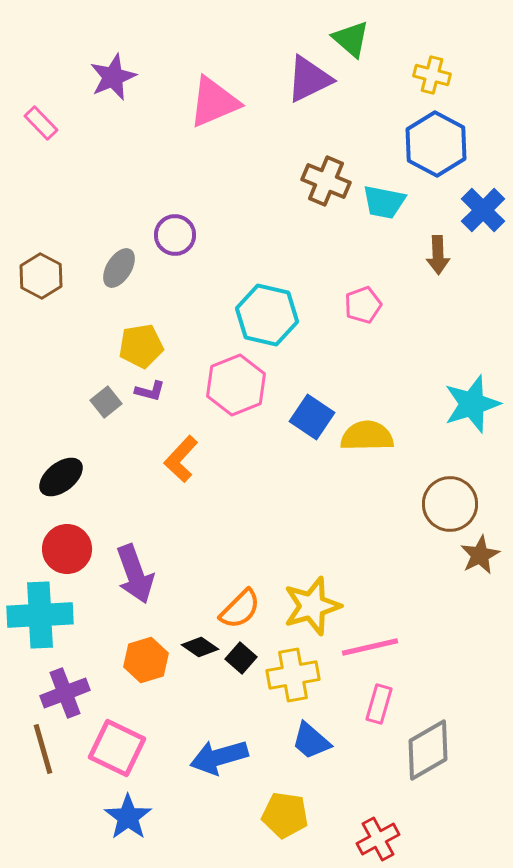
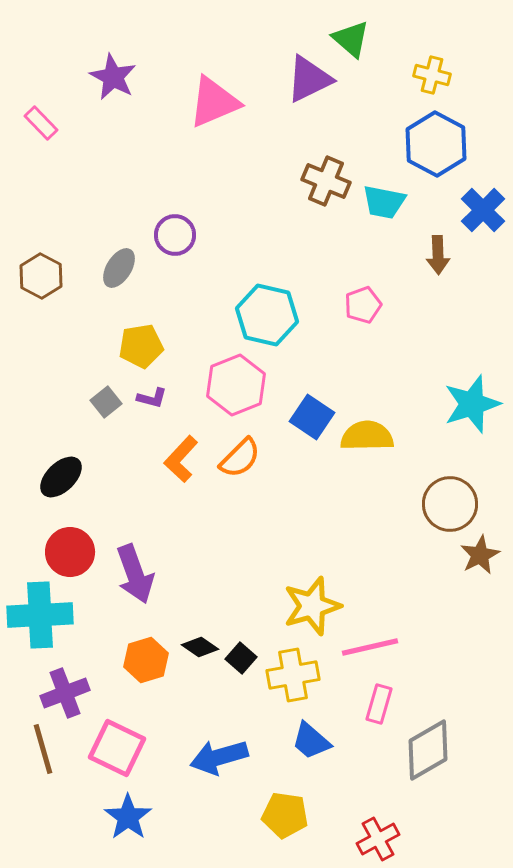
purple star at (113, 77): rotated 21 degrees counterclockwise
purple L-shape at (150, 391): moved 2 px right, 7 px down
black ellipse at (61, 477): rotated 6 degrees counterclockwise
red circle at (67, 549): moved 3 px right, 3 px down
orange semicircle at (240, 609): moved 151 px up
